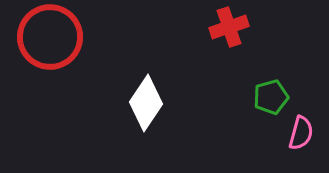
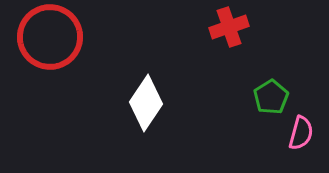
green pentagon: rotated 16 degrees counterclockwise
